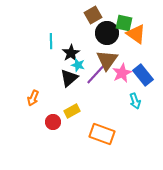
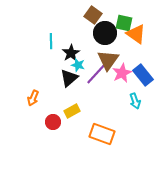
brown square: rotated 24 degrees counterclockwise
black circle: moved 2 px left
brown triangle: moved 1 px right
